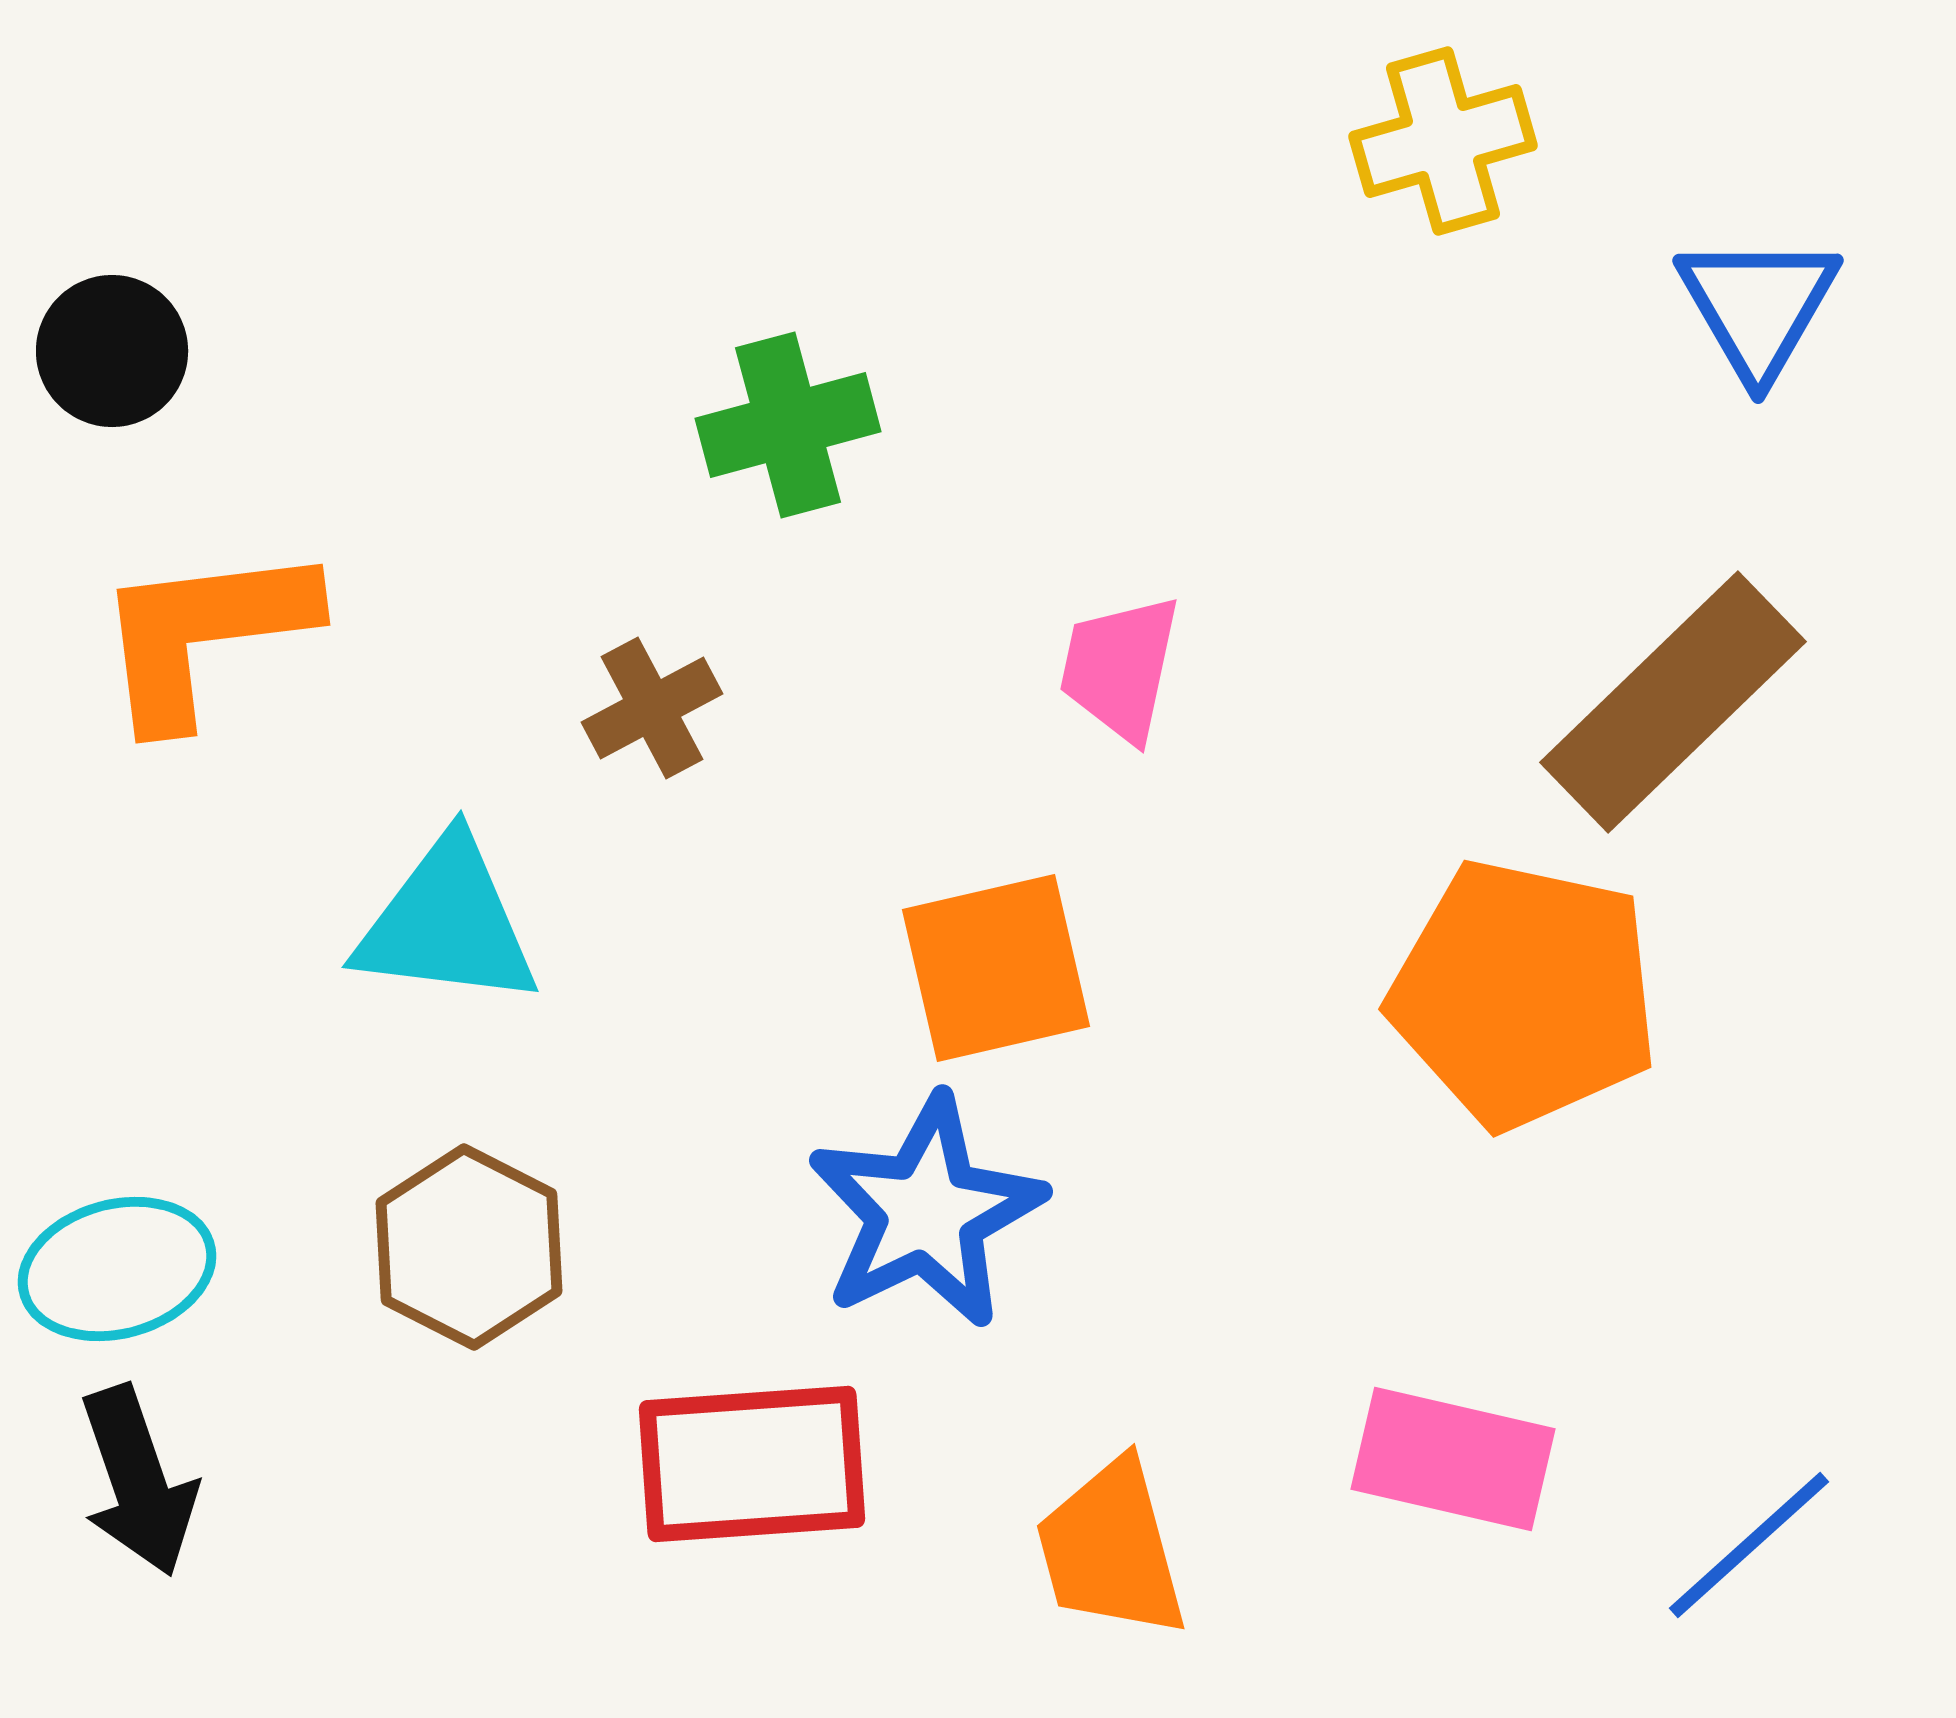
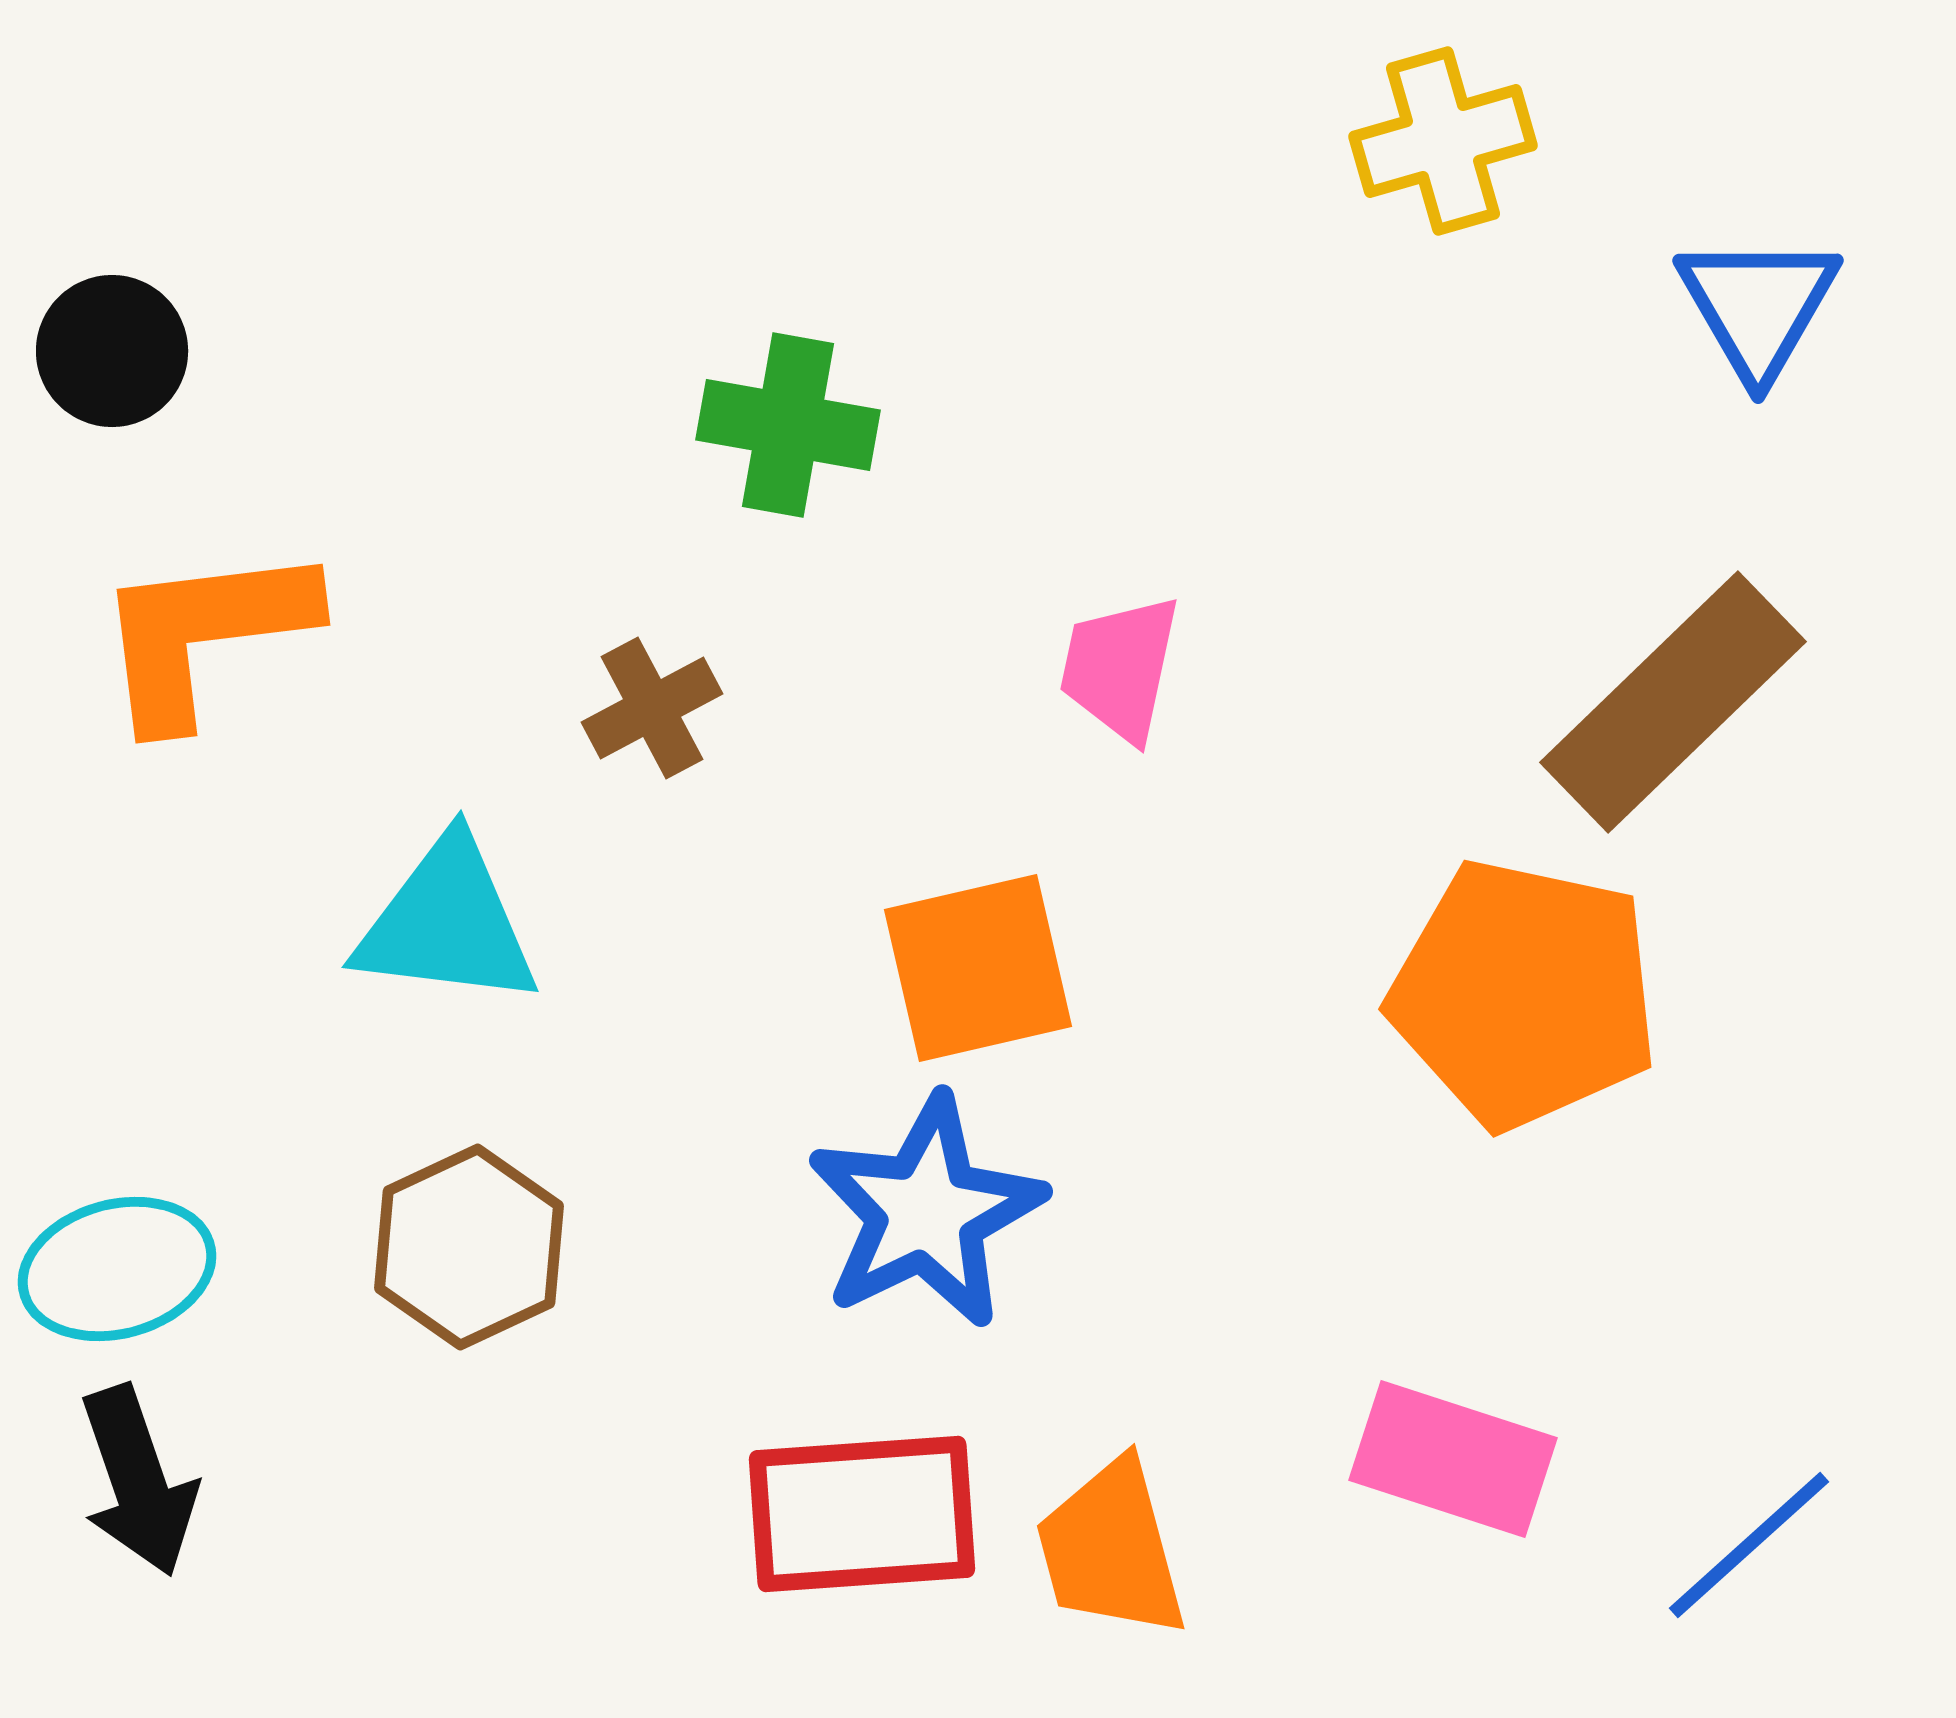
green cross: rotated 25 degrees clockwise
orange square: moved 18 px left
brown hexagon: rotated 8 degrees clockwise
pink rectangle: rotated 5 degrees clockwise
red rectangle: moved 110 px right, 50 px down
